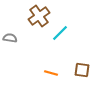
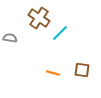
brown cross: moved 2 px down; rotated 20 degrees counterclockwise
orange line: moved 2 px right
